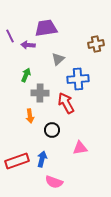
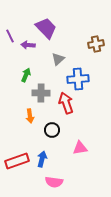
purple trapezoid: rotated 55 degrees clockwise
gray cross: moved 1 px right
red arrow: rotated 10 degrees clockwise
pink semicircle: rotated 12 degrees counterclockwise
